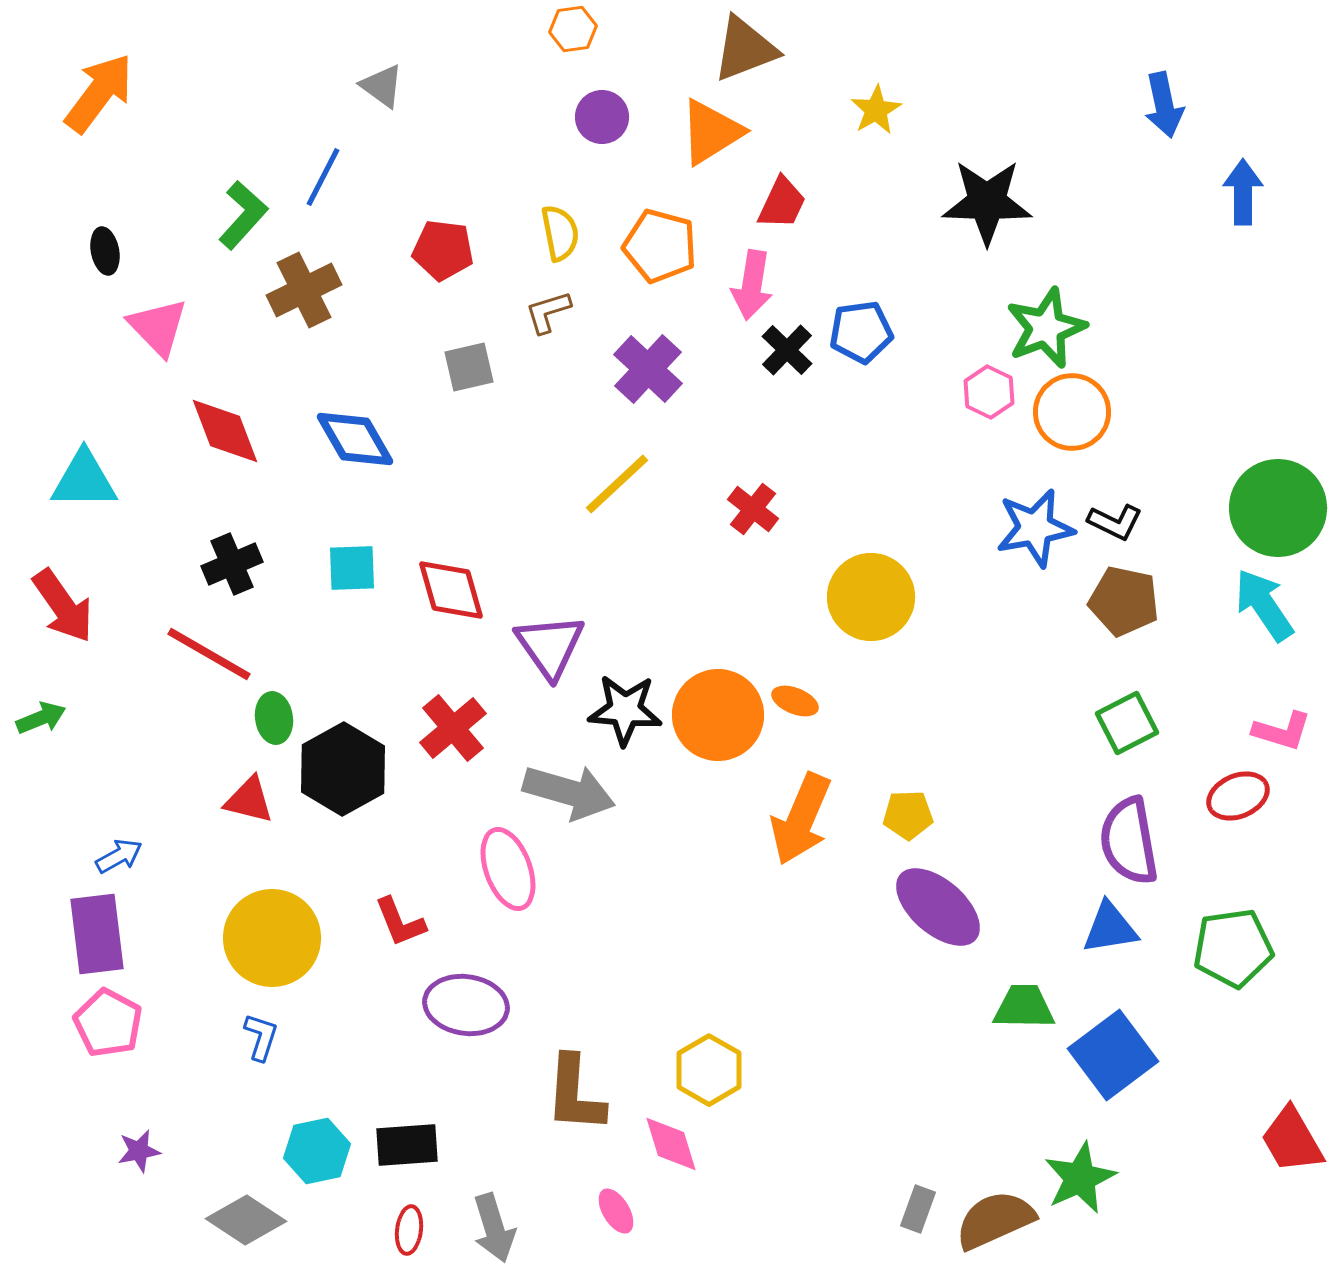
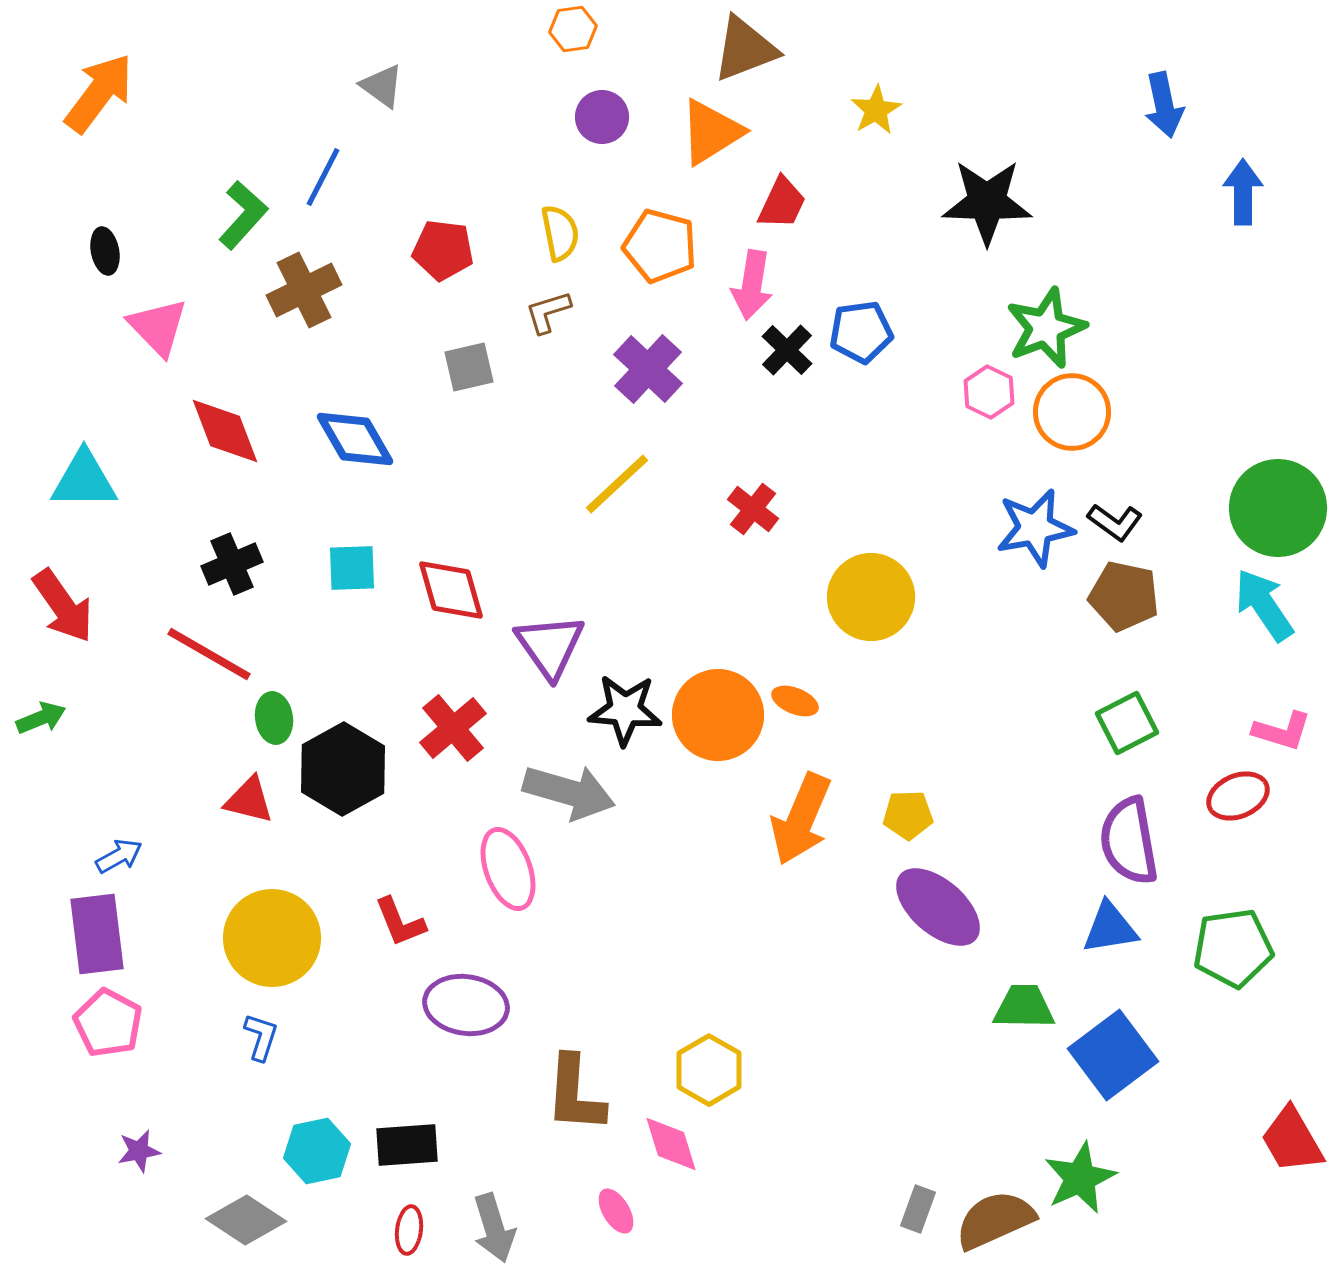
black L-shape at (1115, 522): rotated 10 degrees clockwise
brown pentagon at (1124, 601): moved 5 px up
